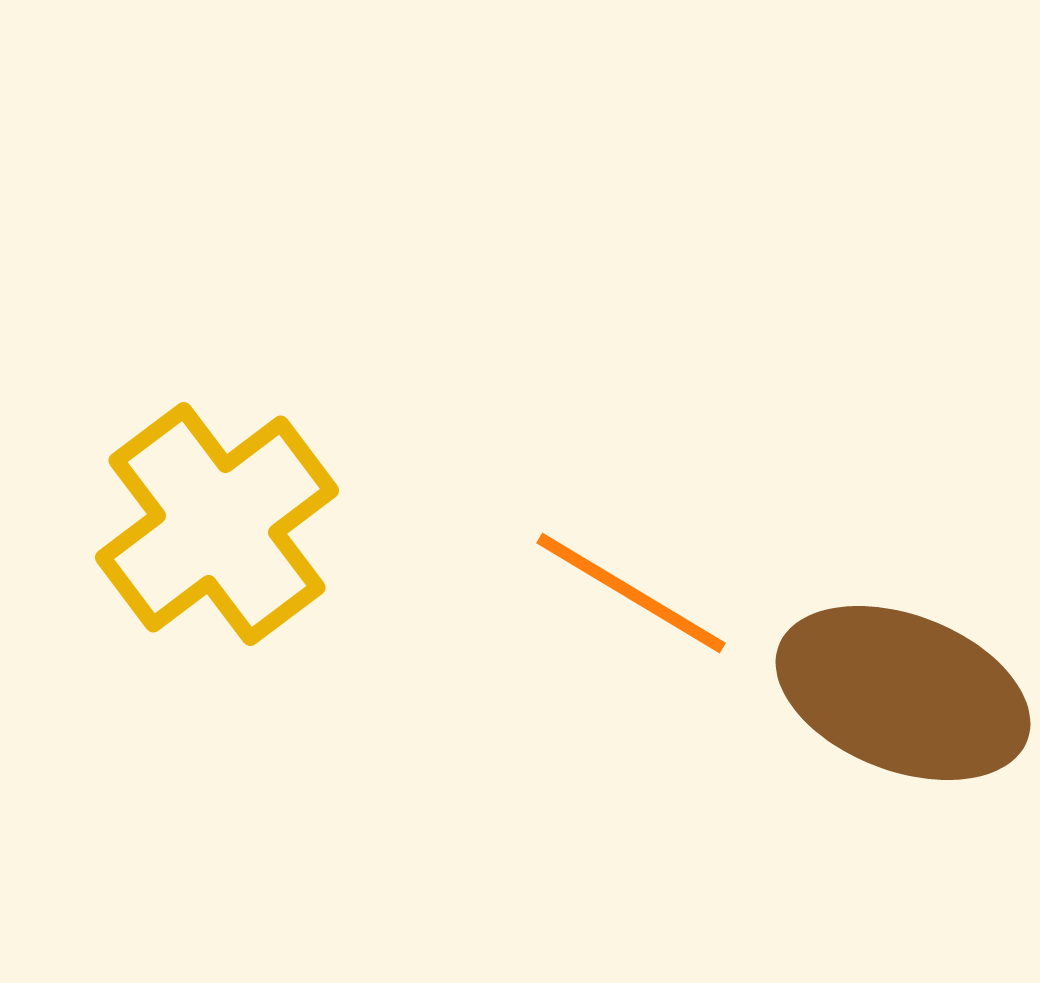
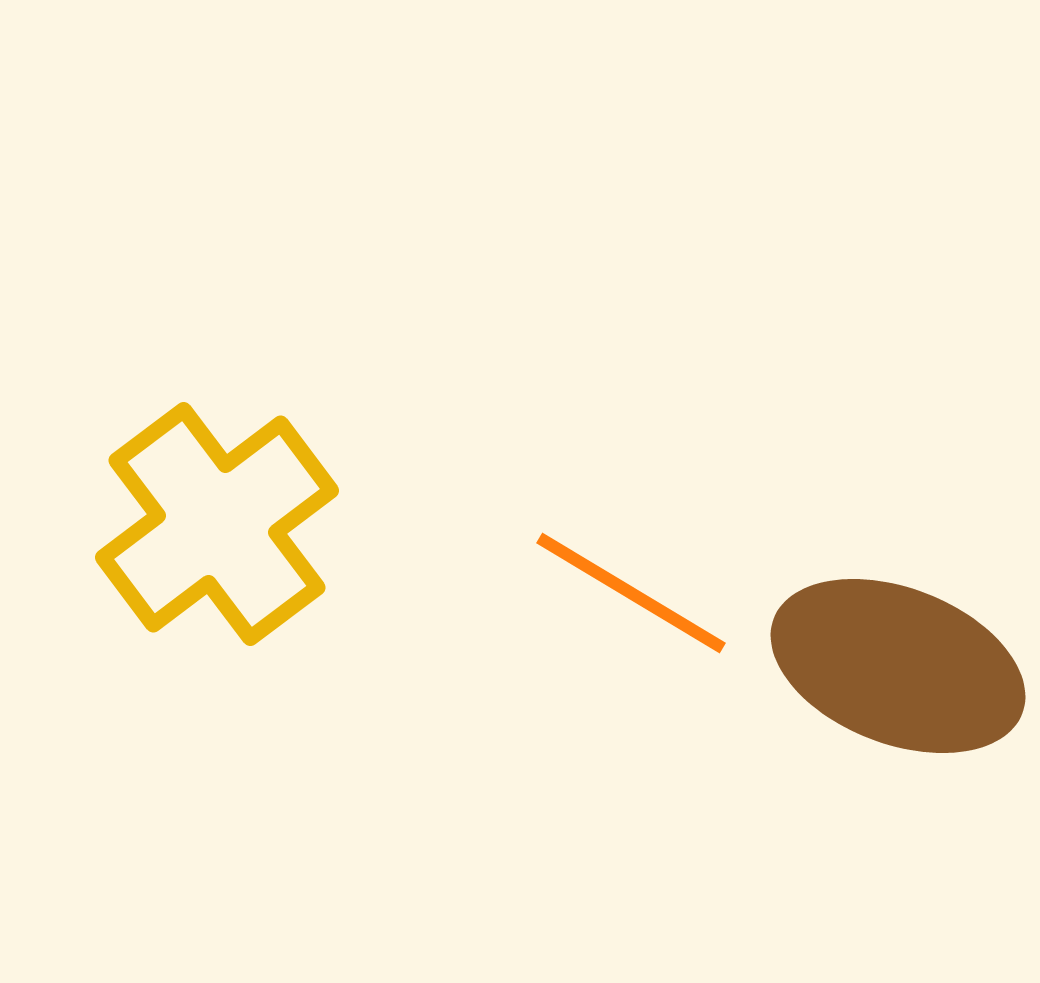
brown ellipse: moved 5 px left, 27 px up
